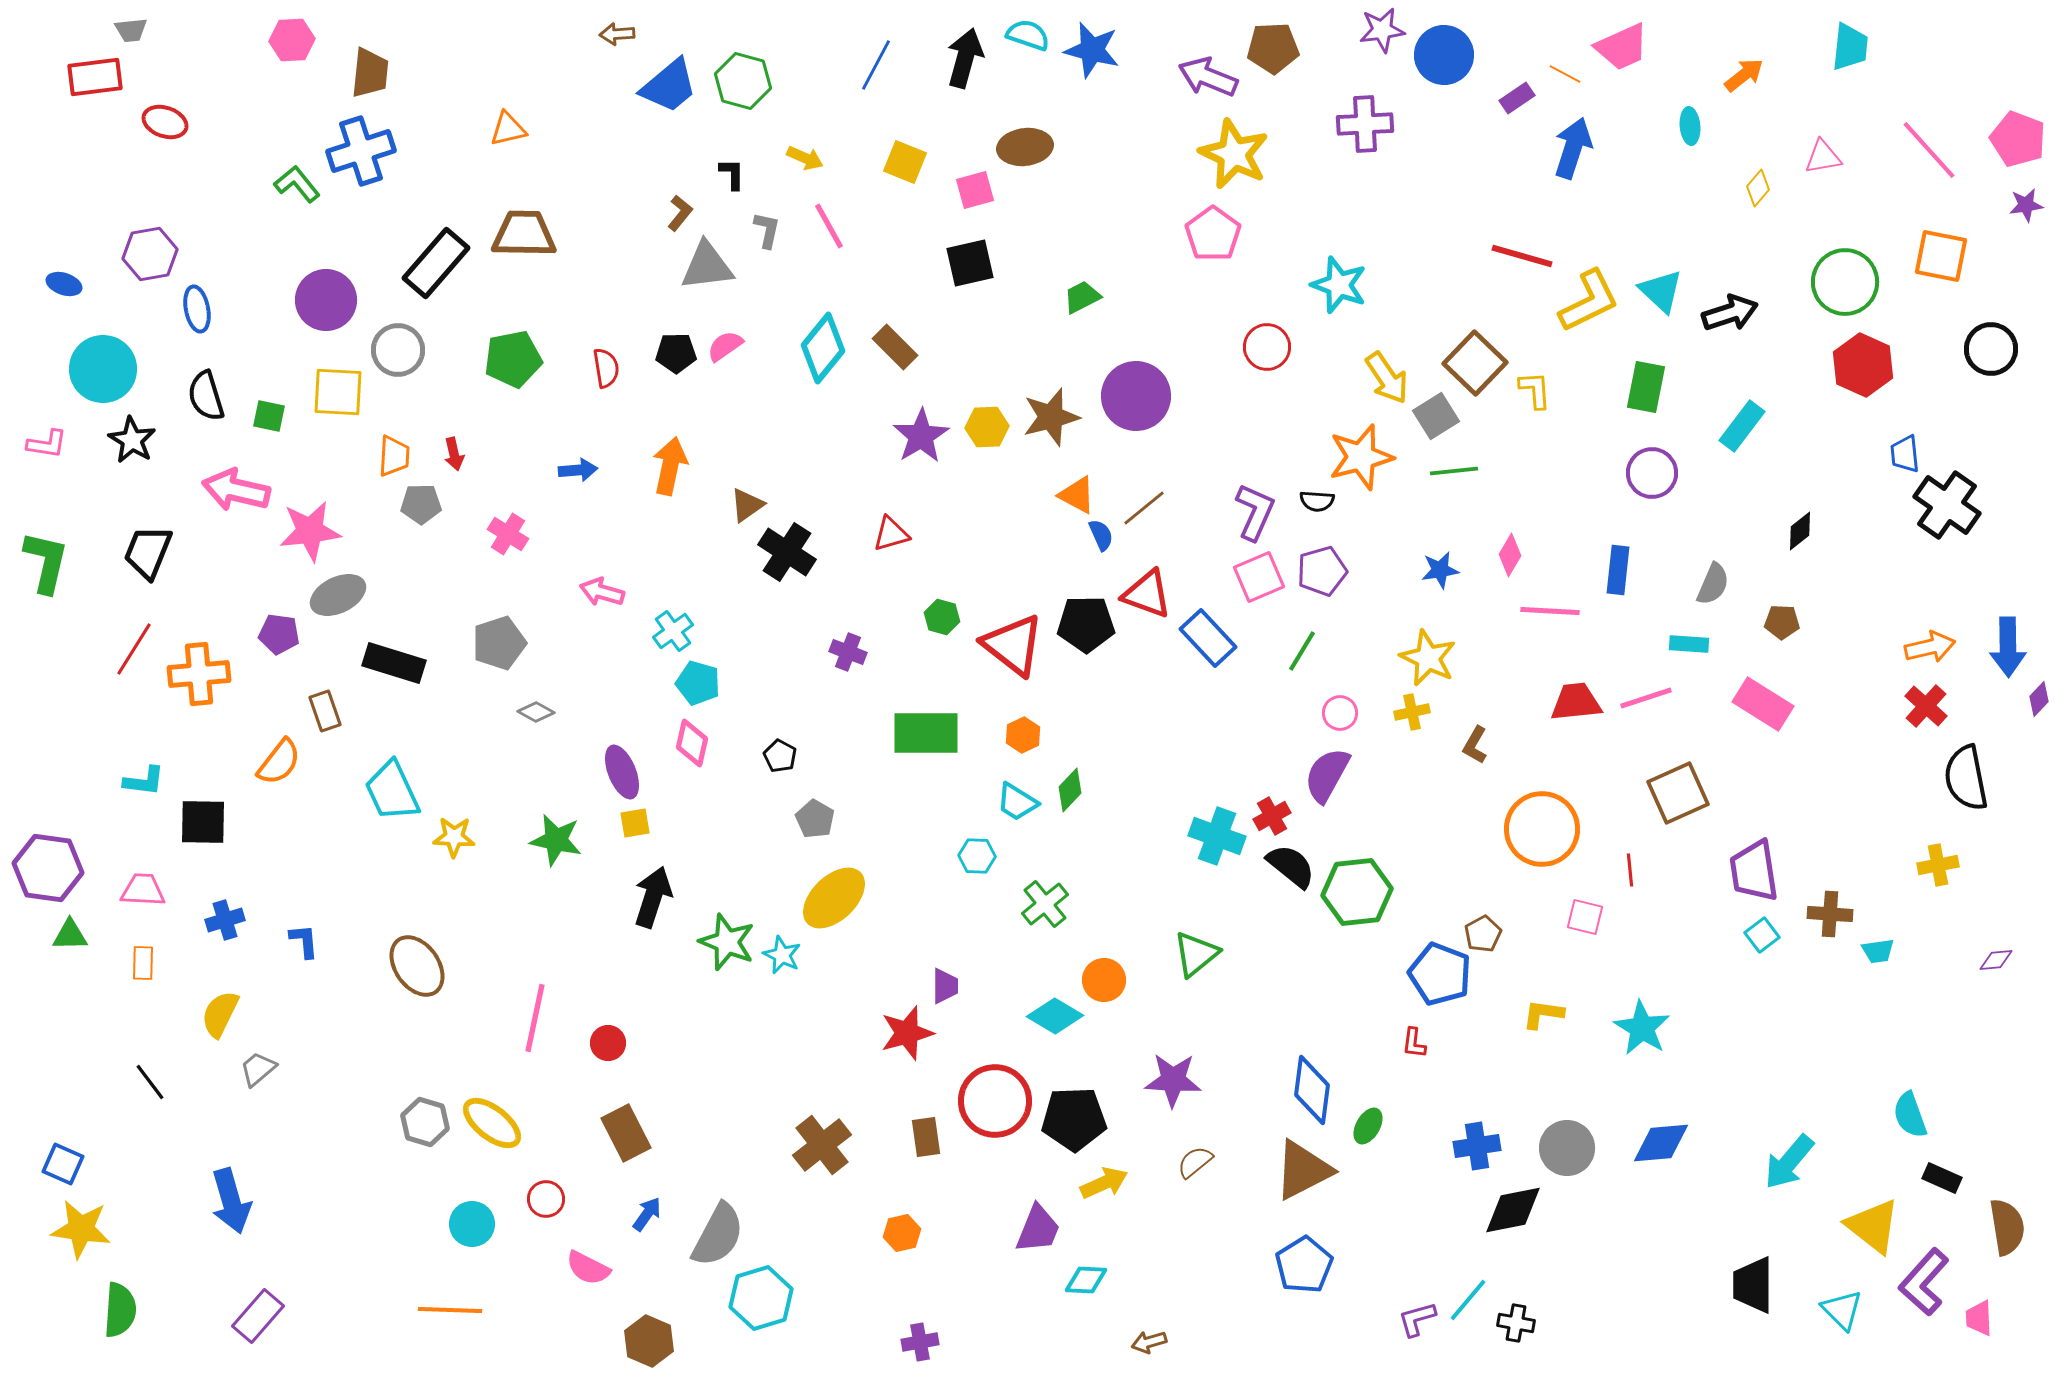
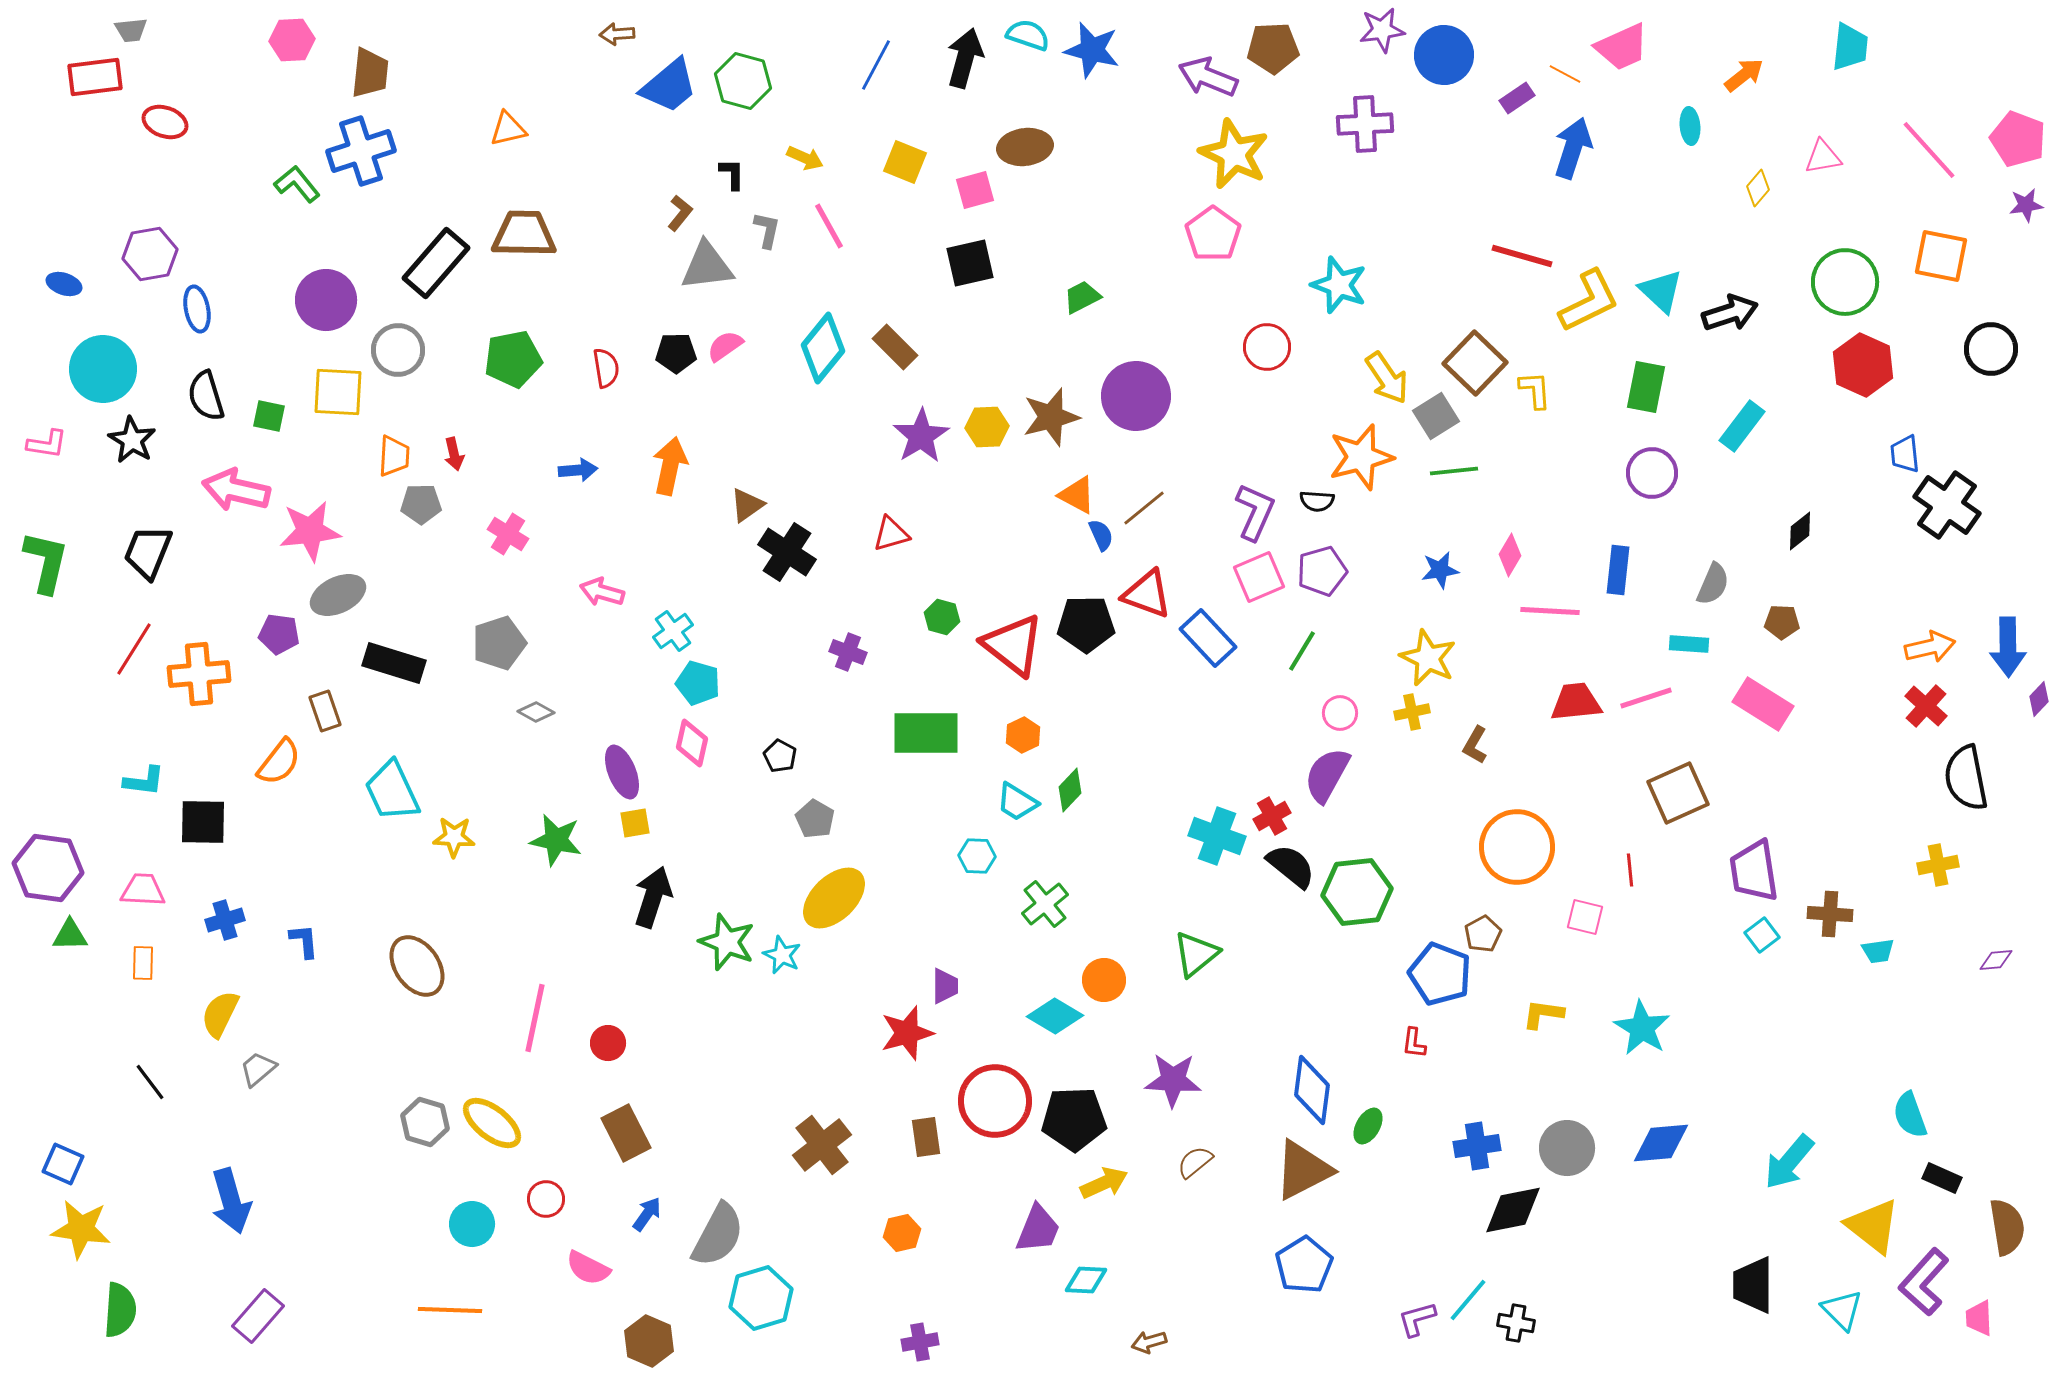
orange circle at (1542, 829): moved 25 px left, 18 px down
